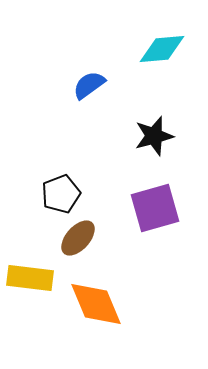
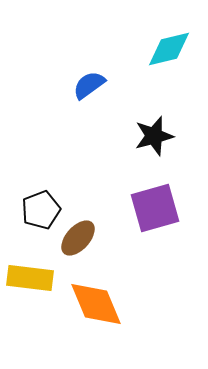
cyan diamond: moved 7 px right; rotated 9 degrees counterclockwise
black pentagon: moved 20 px left, 16 px down
